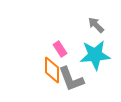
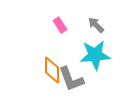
pink rectangle: moved 24 px up
